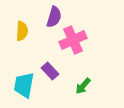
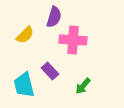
yellow semicircle: moved 3 px right, 4 px down; rotated 42 degrees clockwise
pink cross: rotated 28 degrees clockwise
cyan trapezoid: rotated 24 degrees counterclockwise
